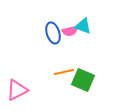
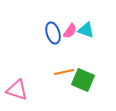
cyan triangle: moved 3 px right, 4 px down
pink semicircle: rotated 42 degrees counterclockwise
pink triangle: rotated 45 degrees clockwise
